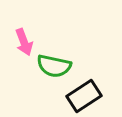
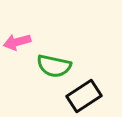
pink arrow: moved 7 px left; rotated 96 degrees clockwise
